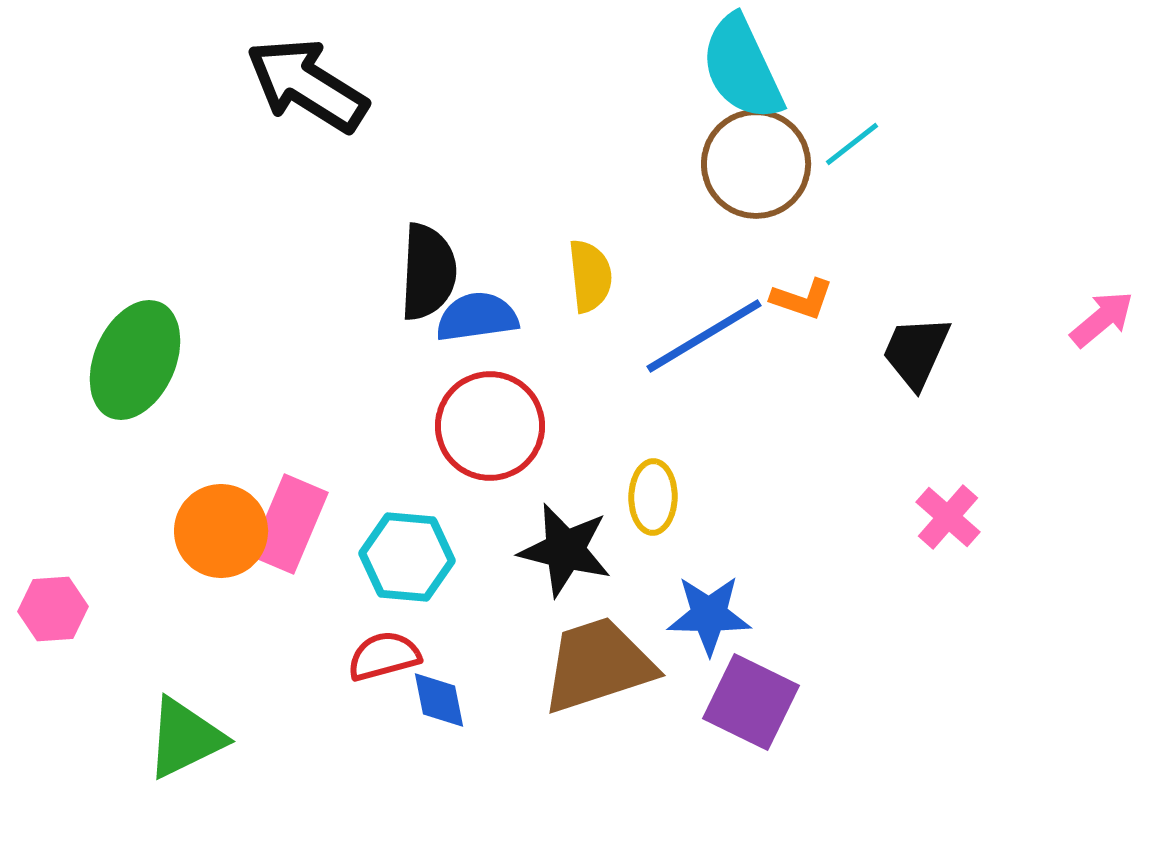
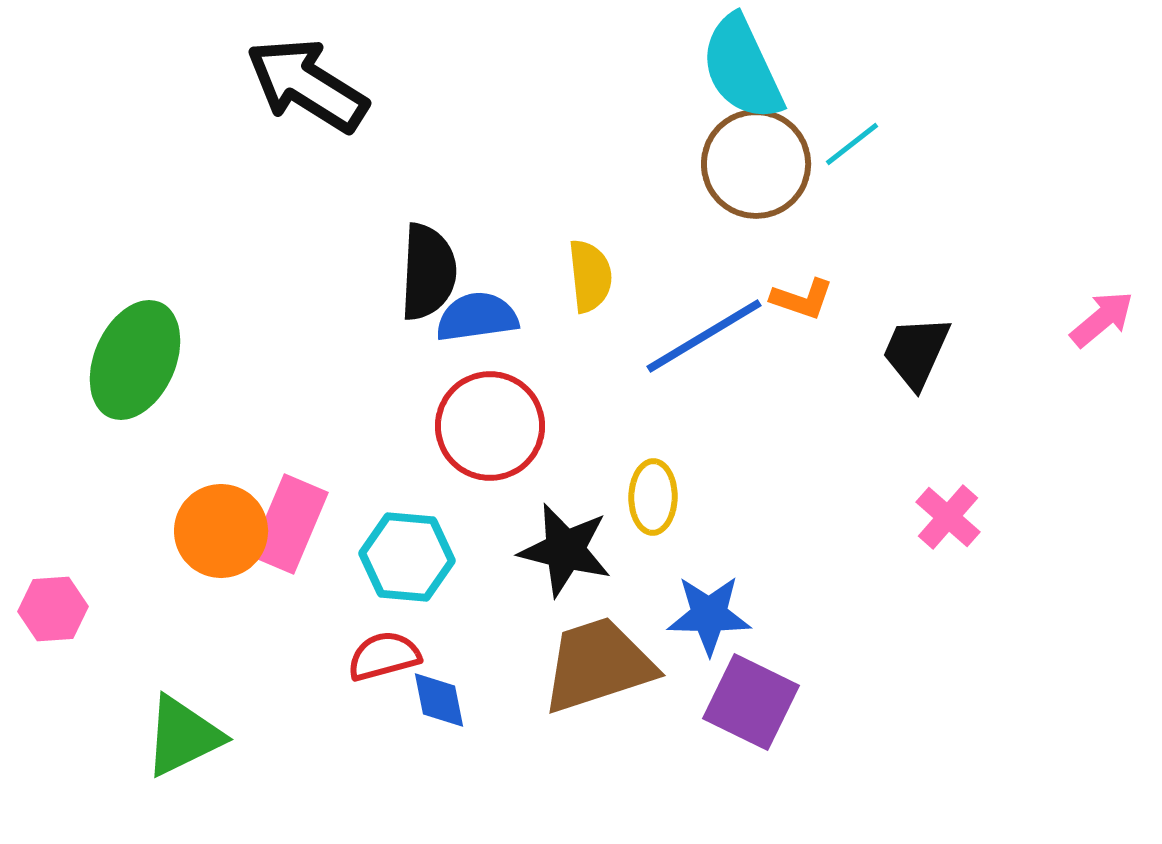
green triangle: moved 2 px left, 2 px up
